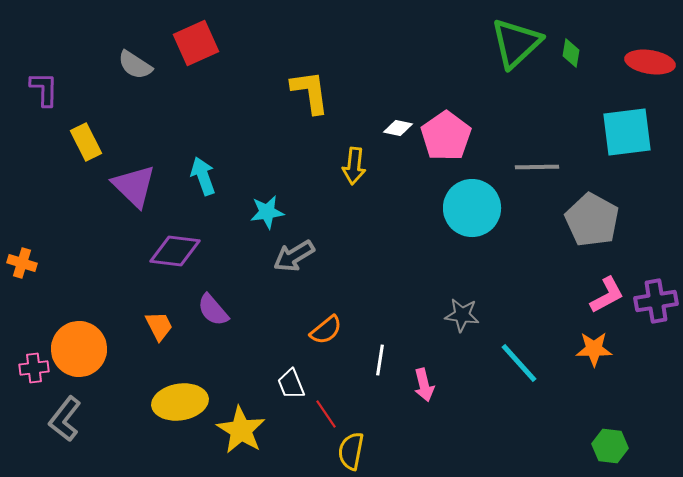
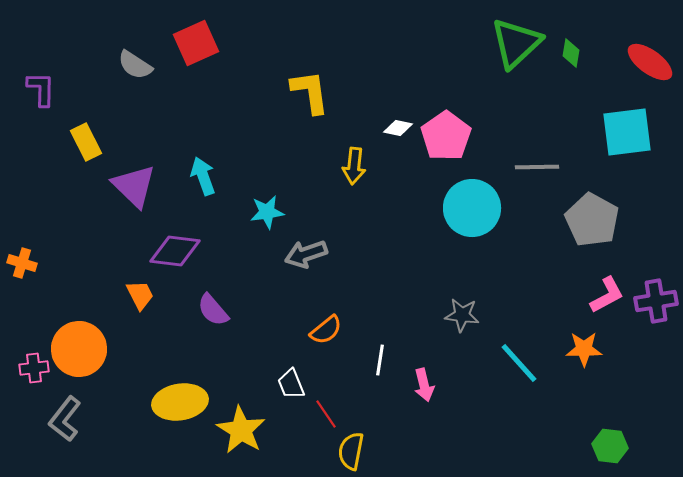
red ellipse: rotated 27 degrees clockwise
purple L-shape: moved 3 px left
gray arrow: moved 12 px right, 2 px up; rotated 12 degrees clockwise
orange trapezoid: moved 19 px left, 31 px up
orange star: moved 10 px left
